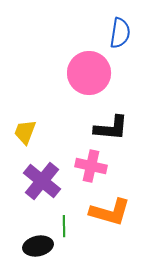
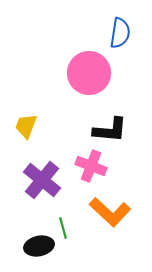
black L-shape: moved 1 px left, 2 px down
yellow trapezoid: moved 1 px right, 6 px up
pink cross: rotated 8 degrees clockwise
purple cross: moved 1 px up
orange L-shape: rotated 27 degrees clockwise
green line: moved 1 px left, 2 px down; rotated 15 degrees counterclockwise
black ellipse: moved 1 px right
